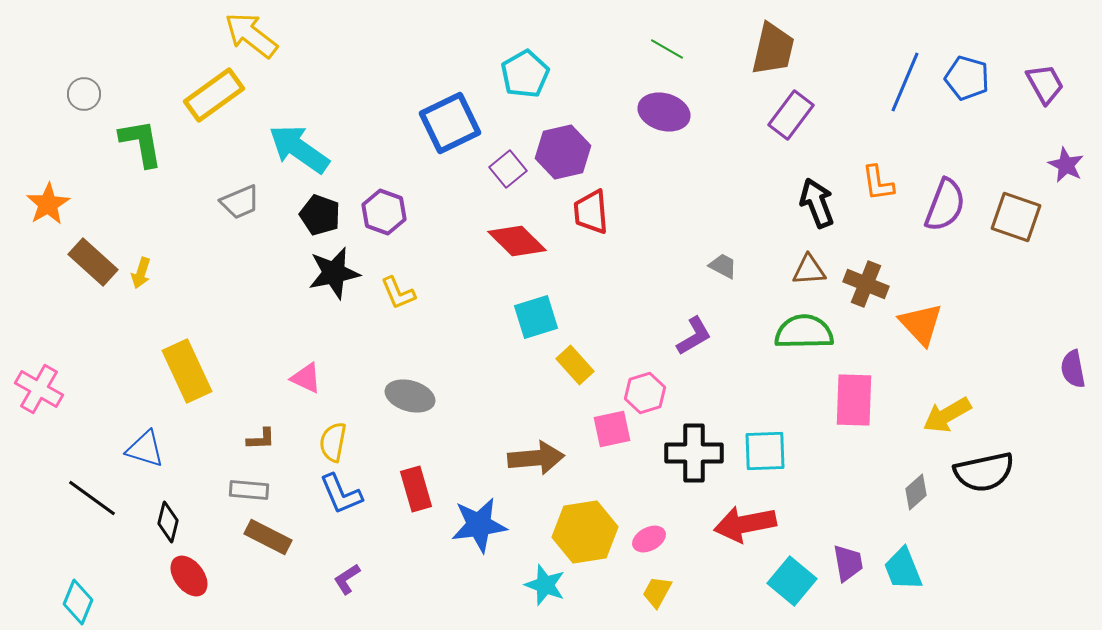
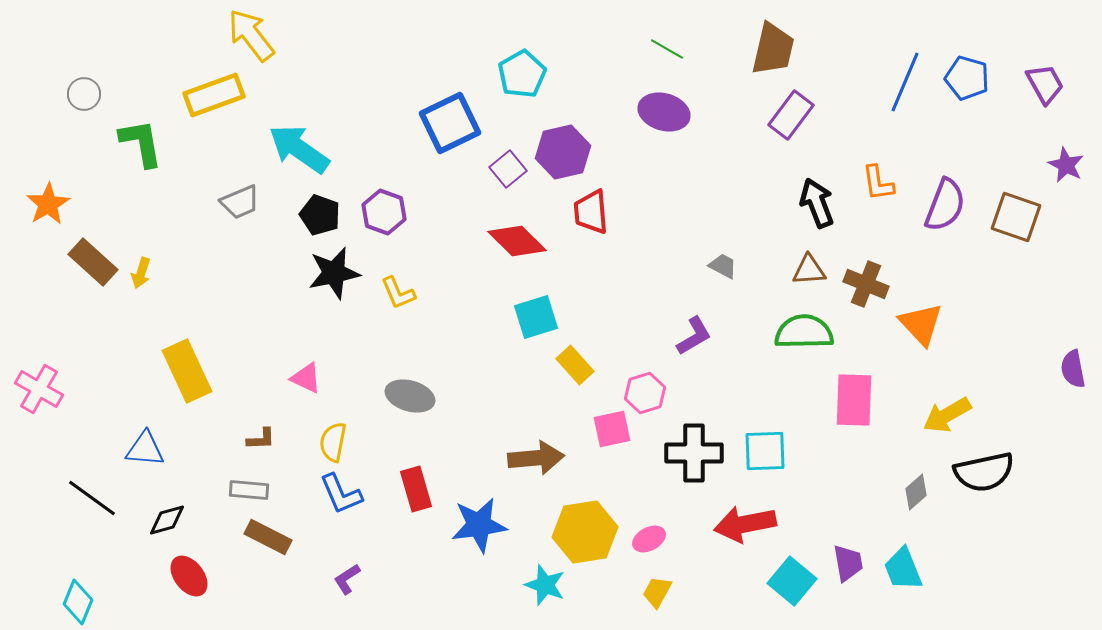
yellow arrow at (251, 35): rotated 14 degrees clockwise
cyan pentagon at (525, 74): moved 3 px left
yellow rectangle at (214, 95): rotated 16 degrees clockwise
blue triangle at (145, 449): rotated 12 degrees counterclockwise
black diamond at (168, 522): moved 1 px left, 2 px up; rotated 60 degrees clockwise
